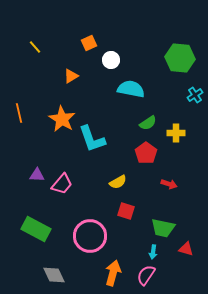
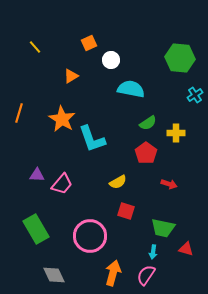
orange line: rotated 30 degrees clockwise
green rectangle: rotated 32 degrees clockwise
